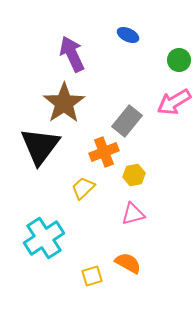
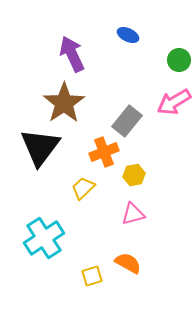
black triangle: moved 1 px down
